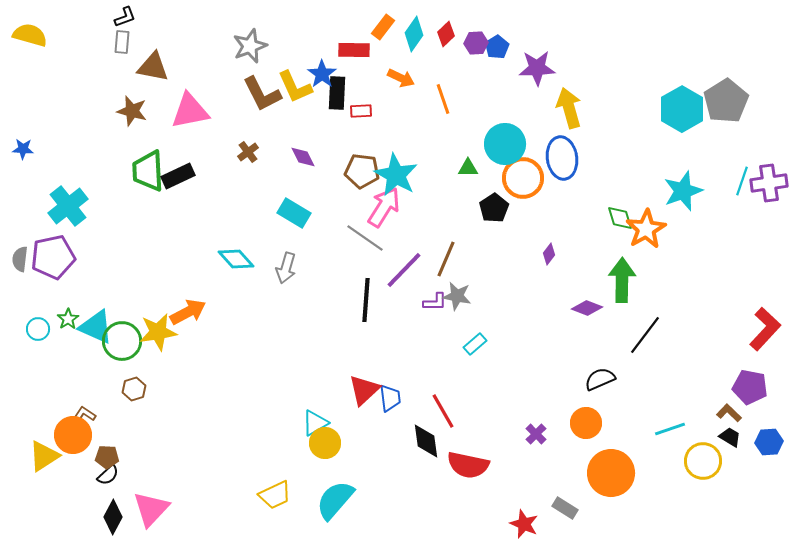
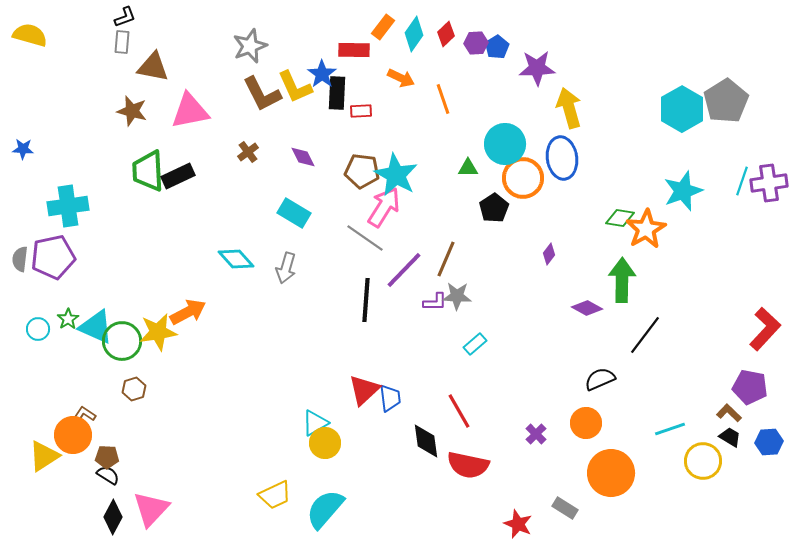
cyan cross at (68, 206): rotated 30 degrees clockwise
green diamond at (620, 218): rotated 64 degrees counterclockwise
gray star at (457, 296): rotated 8 degrees counterclockwise
purple diamond at (587, 308): rotated 8 degrees clockwise
red line at (443, 411): moved 16 px right
black semicircle at (108, 475): rotated 105 degrees counterclockwise
cyan semicircle at (335, 500): moved 10 px left, 9 px down
red star at (524, 524): moved 6 px left
